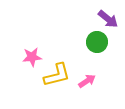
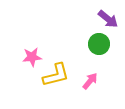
green circle: moved 2 px right, 2 px down
yellow L-shape: moved 1 px left
pink arrow: moved 3 px right; rotated 18 degrees counterclockwise
